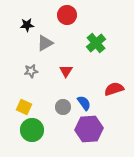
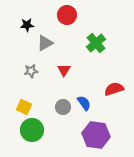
red triangle: moved 2 px left, 1 px up
purple hexagon: moved 7 px right, 6 px down; rotated 12 degrees clockwise
